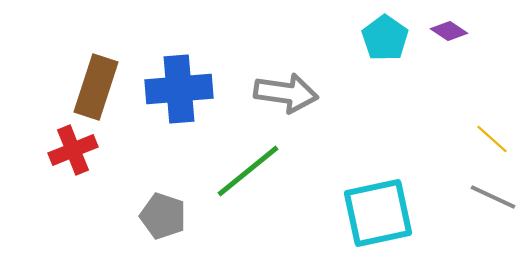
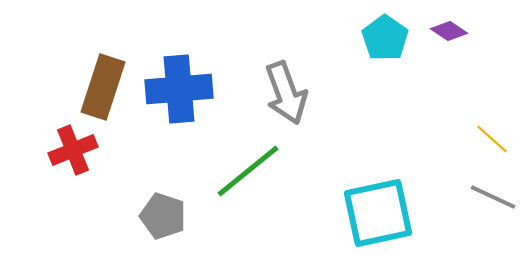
brown rectangle: moved 7 px right
gray arrow: rotated 62 degrees clockwise
